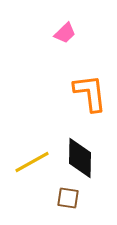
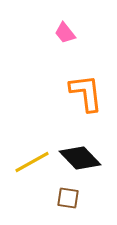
pink trapezoid: rotated 95 degrees clockwise
orange L-shape: moved 4 px left
black diamond: rotated 45 degrees counterclockwise
